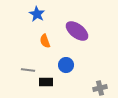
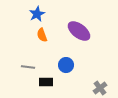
blue star: rotated 14 degrees clockwise
purple ellipse: moved 2 px right
orange semicircle: moved 3 px left, 6 px up
gray line: moved 3 px up
gray cross: rotated 24 degrees counterclockwise
